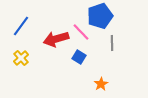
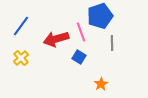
pink line: rotated 24 degrees clockwise
